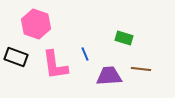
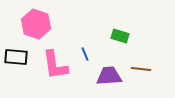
green rectangle: moved 4 px left, 2 px up
black rectangle: rotated 15 degrees counterclockwise
